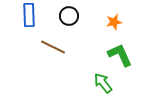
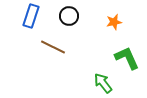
blue rectangle: moved 2 px right, 1 px down; rotated 20 degrees clockwise
green L-shape: moved 7 px right, 3 px down
